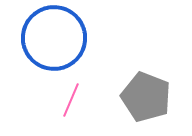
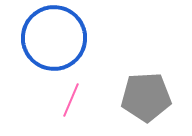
gray pentagon: rotated 24 degrees counterclockwise
